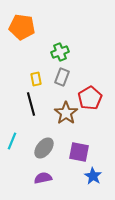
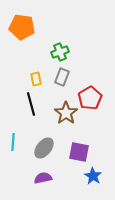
cyan line: moved 1 px right, 1 px down; rotated 18 degrees counterclockwise
